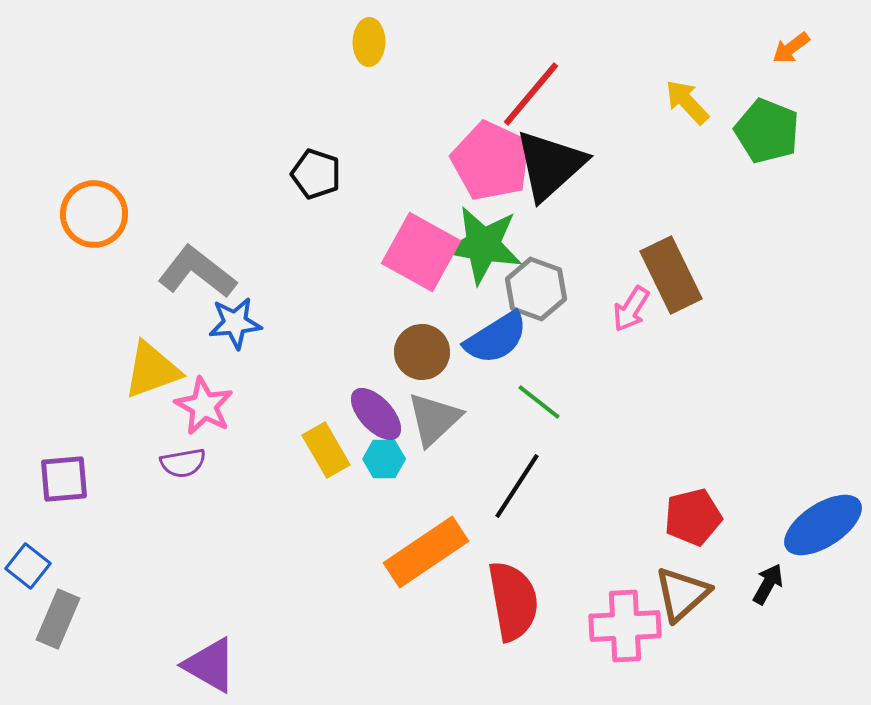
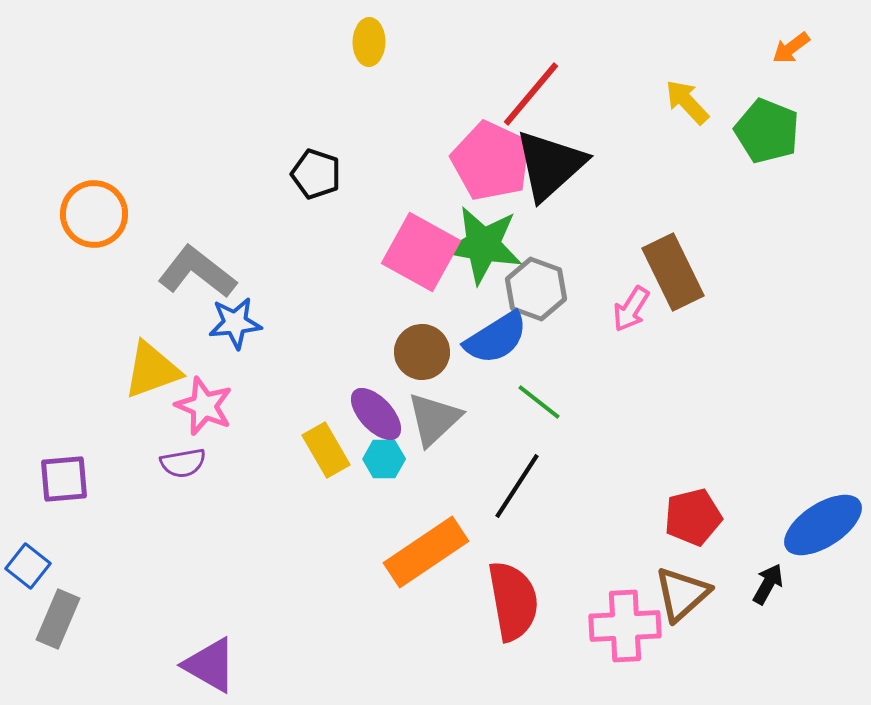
brown rectangle: moved 2 px right, 3 px up
pink star: rotated 6 degrees counterclockwise
